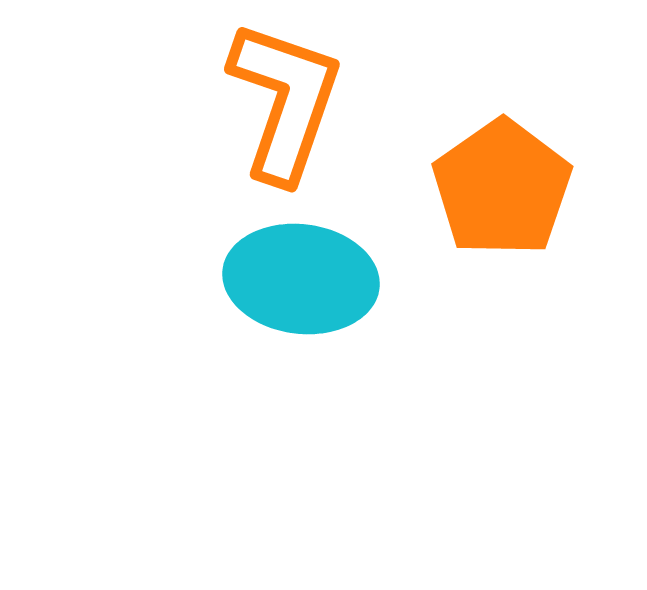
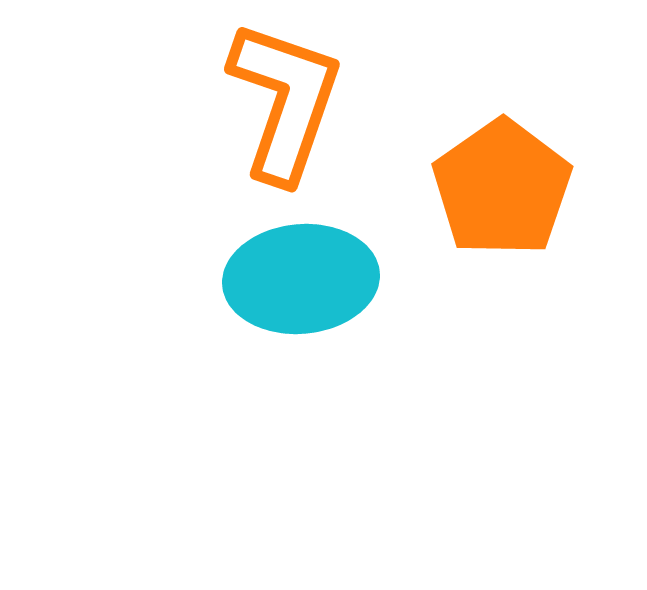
cyan ellipse: rotated 12 degrees counterclockwise
